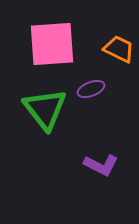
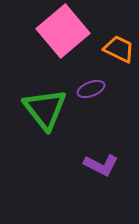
pink square: moved 11 px right, 13 px up; rotated 36 degrees counterclockwise
